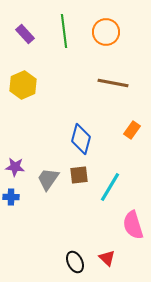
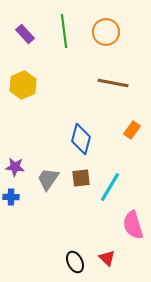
brown square: moved 2 px right, 3 px down
